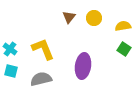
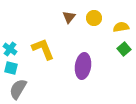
yellow semicircle: moved 2 px left, 1 px down
green square: rotated 16 degrees clockwise
cyan square: moved 3 px up
gray semicircle: moved 23 px left, 10 px down; rotated 45 degrees counterclockwise
